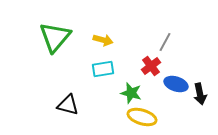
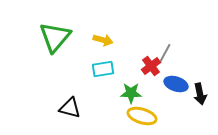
gray line: moved 11 px down
green star: rotated 15 degrees counterclockwise
black triangle: moved 2 px right, 3 px down
yellow ellipse: moved 1 px up
